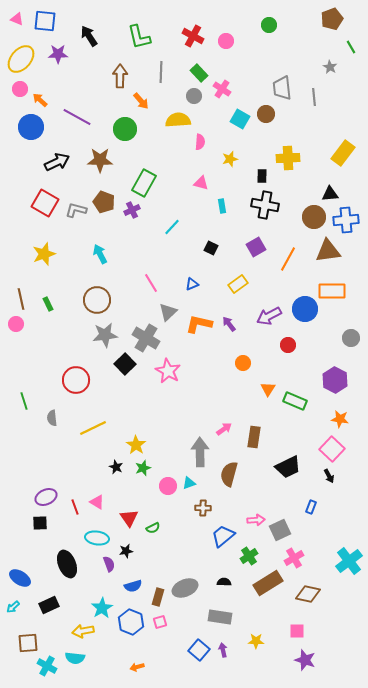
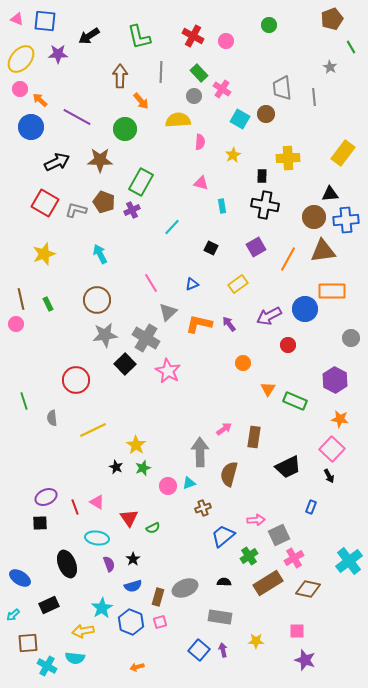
black arrow at (89, 36): rotated 90 degrees counterclockwise
yellow star at (230, 159): moved 3 px right, 4 px up; rotated 14 degrees counterclockwise
green rectangle at (144, 183): moved 3 px left, 1 px up
brown triangle at (328, 251): moved 5 px left
yellow line at (93, 428): moved 2 px down
brown cross at (203, 508): rotated 21 degrees counterclockwise
gray square at (280, 530): moved 1 px left, 5 px down
black star at (126, 551): moved 7 px right, 8 px down; rotated 24 degrees counterclockwise
brown diamond at (308, 594): moved 5 px up
cyan arrow at (13, 607): moved 8 px down
